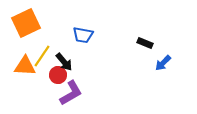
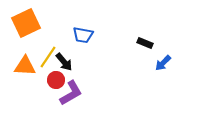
yellow line: moved 6 px right, 1 px down
red circle: moved 2 px left, 5 px down
